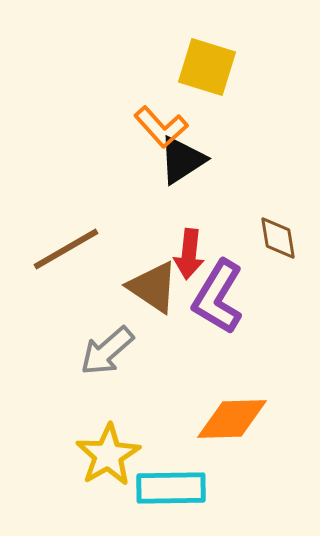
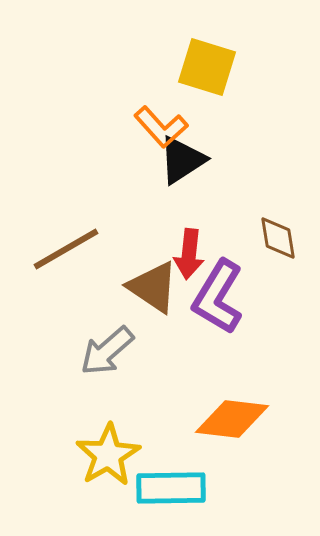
orange diamond: rotated 8 degrees clockwise
